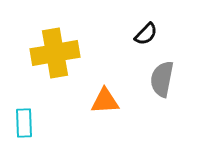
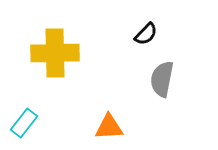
yellow cross: rotated 9 degrees clockwise
orange triangle: moved 4 px right, 26 px down
cyan rectangle: rotated 40 degrees clockwise
